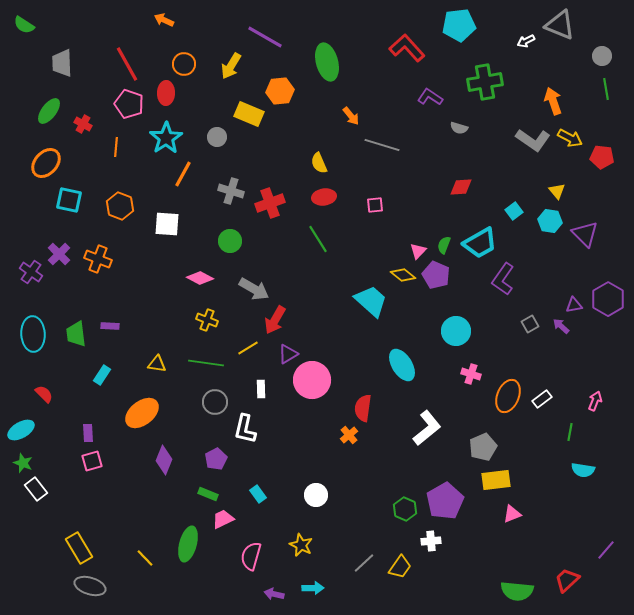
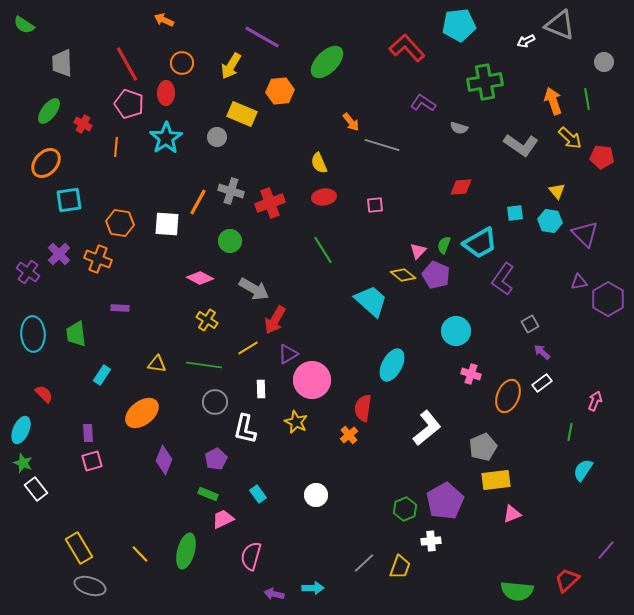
purple line at (265, 37): moved 3 px left
gray circle at (602, 56): moved 2 px right, 6 px down
green ellipse at (327, 62): rotated 60 degrees clockwise
orange circle at (184, 64): moved 2 px left, 1 px up
green line at (606, 89): moved 19 px left, 10 px down
purple L-shape at (430, 97): moved 7 px left, 6 px down
yellow rectangle at (249, 114): moved 7 px left
orange arrow at (351, 116): moved 6 px down
yellow arrow at (570, 138): rotated 15 degrees clockwise
gray L-shape at (533, 140): moved 12 px left, 5 px down
orange line at (183, 174): moved 15 px right, 28 px down
cyan square at (69, 200): rotated 20 degrees counterclockwise
orange hexagon at (120, 206): moved 17 px down; rotated 12 degrees counterclockwise
cyan square at (514, 211): moved 1 px right, 2 px down; rotated 30 degrees clockwise
green line at (318, 239): moved 5 px right, 11 px down
purple cross at (31, 272): moved 3 px left
purple triangle at (574, 305): moved 5 px right, 23 px up
yellow cross at (207, 320): rotated 10 degrees clockwise
purple rectangle at (110, 326): moved 10 px right, 18 px up
purple arrow at (561, 326): moved 19 px left, 26 px down
green line at (206, 363): moved 2 px left, 2 px down
cyan ellipse at (402, 365): moved 10 px left; rotated 60 degrees clockwise
white rectangle at (542, 399): moved 16 px up
cyan ellipse at (21, 430): rotated 36 degrees counterclockwise
cyan semicircle at (583, 470): rotated 115 degrees clockwise
green hexagon at (405, 509): rotated 15 degrees clockwise
green ellipse at (188, 544): moved 2 px left, 7 px down
yellow star at (301, 545): moved 5 px left, 123 px up
yellow line at (145, 558): moved 5 px left, 4 px up
yellow trapezoid at (400, 567): rotated 15 degrees counterclockwise
